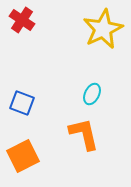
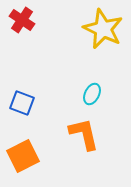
yellow star: rotated 21 degrees counterclockwise
